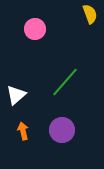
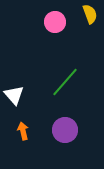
pink circle: moved 20 px right, 7 px up
white triangle: moved 2 px left; rotated 30 degrees counterclockwise
purple circle: moved 3 px right
